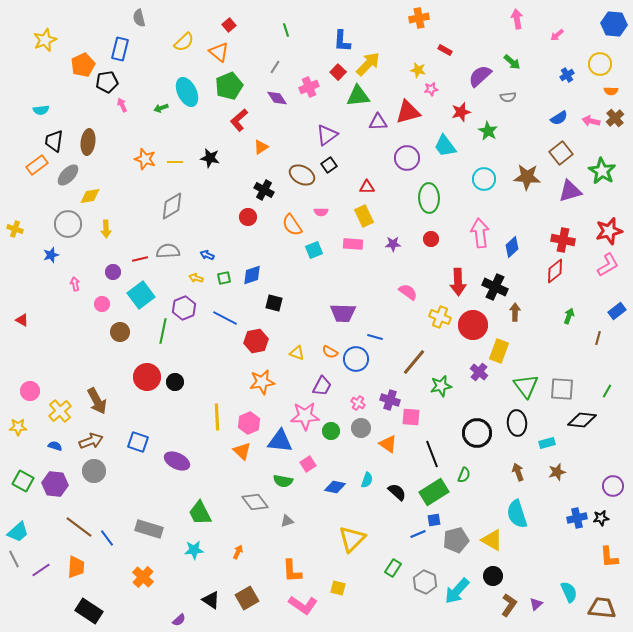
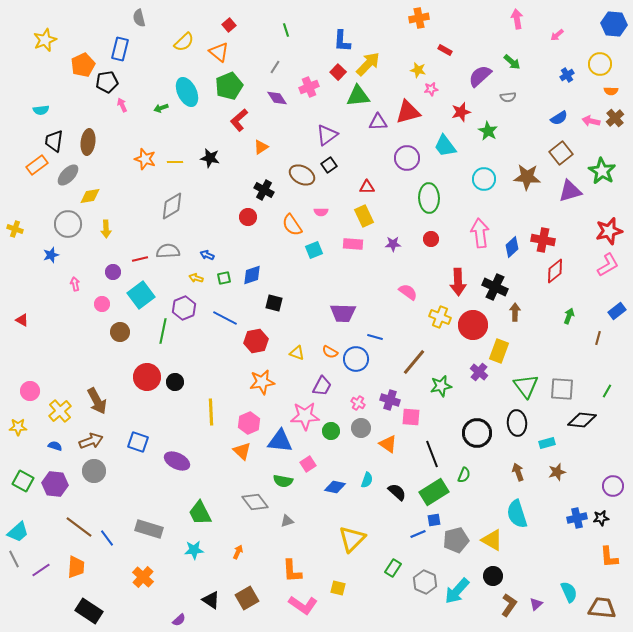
red cross at (563, 240): moved 20 px left
yellow line at (217, 417): moved 6 px left, 5 px up
